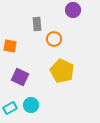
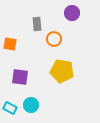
purple circle: moved 1 px left, 3 px down
orange square: moved 2 px up
yellow pentagon: rotated 15 degrees counterclockwise
purple square: rotated 18 degrees counterclockwise
cyan rectangle: rotated 56 degrees clockwise
